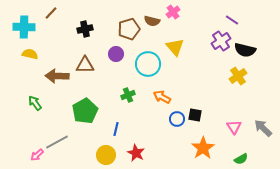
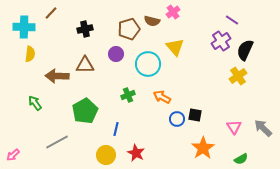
black semicircle: rotated 100 degrees clockwise
yellow semicircle: rotated 84 degrees clockwise
pink arrow: moved 24 px left
